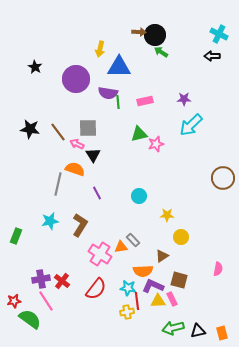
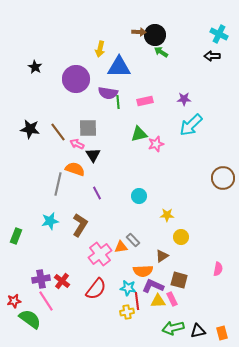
pink cross at (100, 254): rotated 20 degrees clockwise
